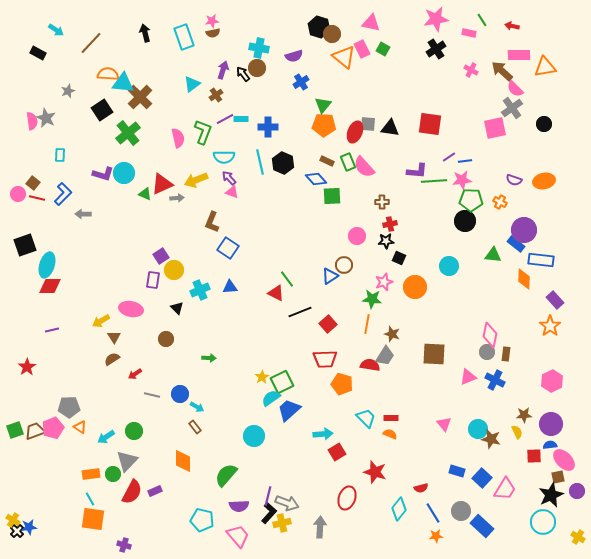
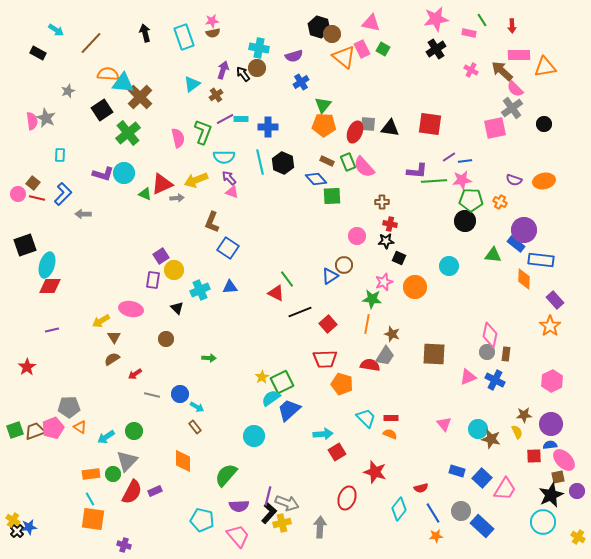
red arrow at (512, 26): rotated 104 degrees counterclockwise
red cross at (390, 224): rotated 24 degrees clockwise
